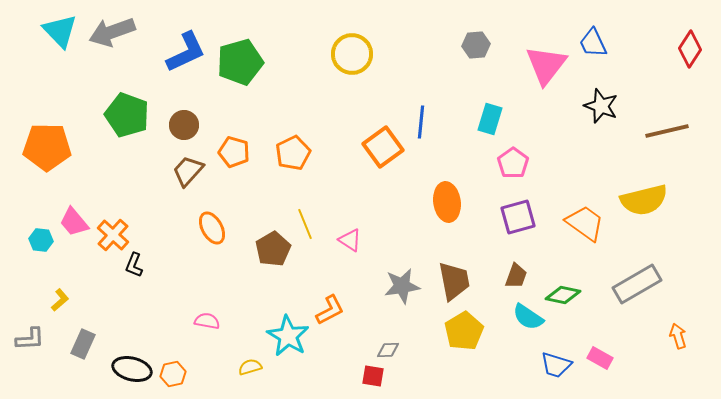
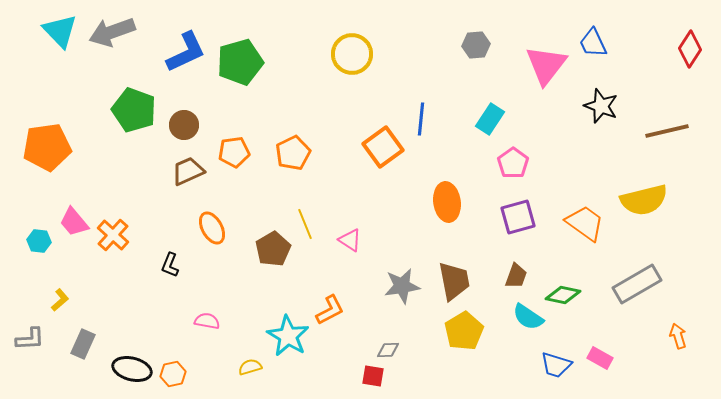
green pentagon at (127, 115): moved 7 px right, 5 px up
cyan rectangle at (490, 119): rotated 16 degrees clockwise
blue line at (421, 122): moved 3 px up
orange pentagon at (47, 147): rotated 9 degrees counterclockwise
orange pentagon at (234, 152): rotated 24 degrees counterclockwise
brown trapezoid at (188, 171): rotated 24 degrees clockwise
cyan hexagon at (41, 240): moved 2 px left, 1 px down
black L-shape at (134, 265): moved 36 px right
